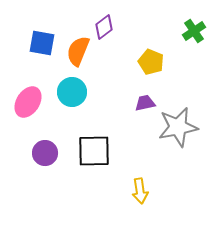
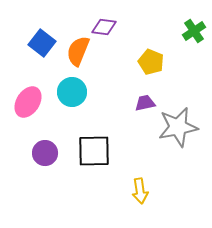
purple diamond: rotated 45 degrees clockwise
blue square: rotated 28 degrees clockwise
